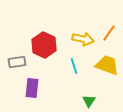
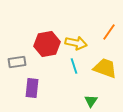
orange line: moved 1 px up
yellow arrow: moved 7 px left, 4 px down
red hexagon: moved 3 px right, 1 px up; rotated 25 degrees clockwise
yellow trapezoid: moved 2 px left, 3 px down
green triangle: moved 2 px right
